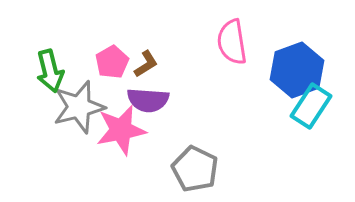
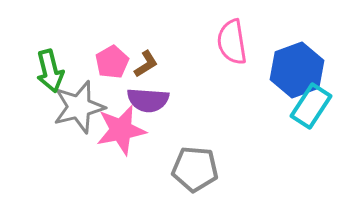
gray pentagon: rotated 21 degrees counterclockwise
